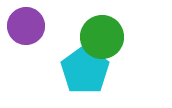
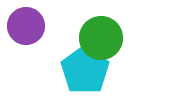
green circle: moved 1 px left, 1 px down
